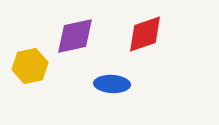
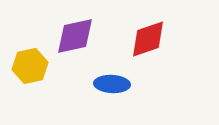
red diamond: moved 3 px right, 5 px down
